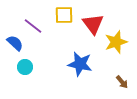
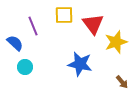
purple line: rotated 30 degrees clockwise
